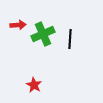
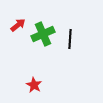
red arrow: rotated 35 degrees counterclockwise
